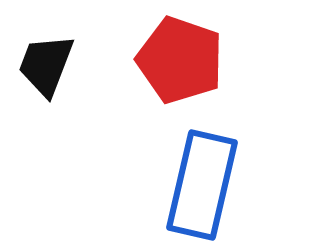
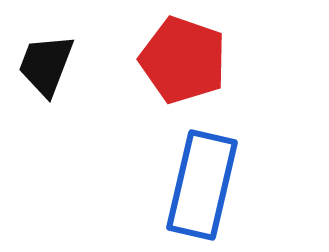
red pentagon: moved 3 px right
